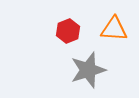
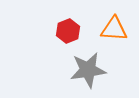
gray star: rotated 9 degrees clockwise
